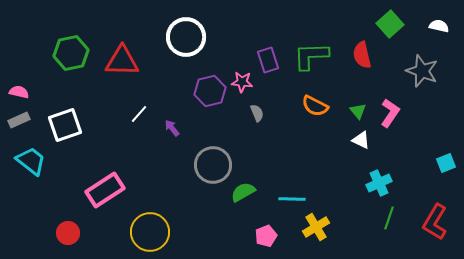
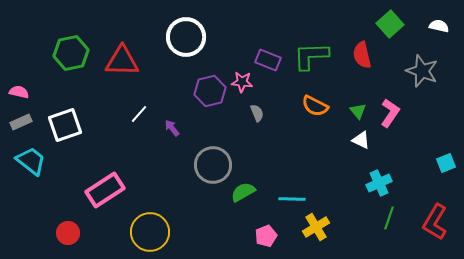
purple rectangle: rotated 50 degrees counterclockwise
gray rectangle: moved 2 px right, 2 px down
